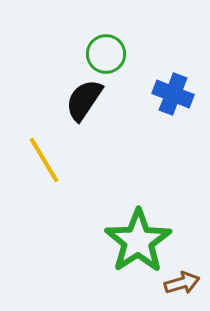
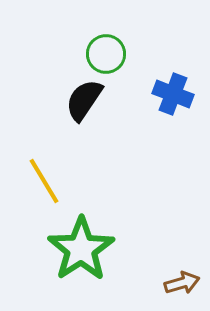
yellow line: moved 21 px down
green star: moved 57 px left, 8 px down
